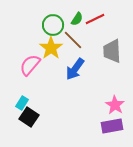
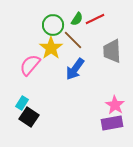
purple rectangle: moved 3 px up
